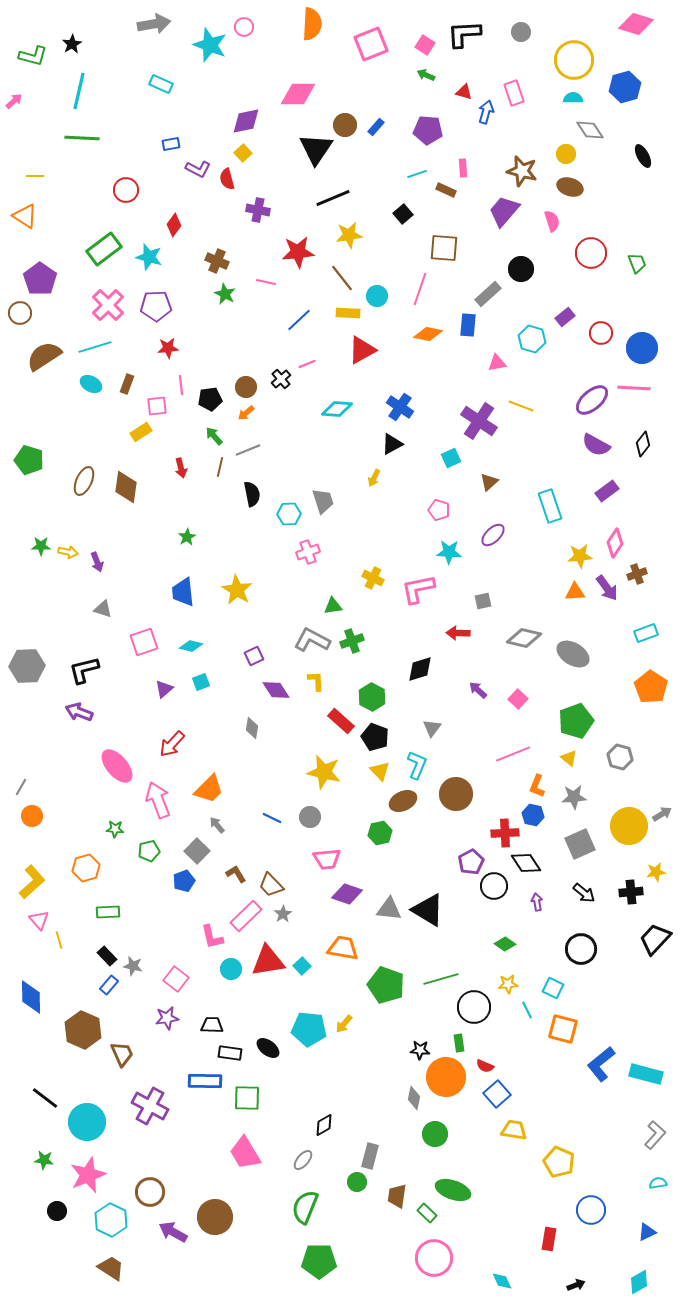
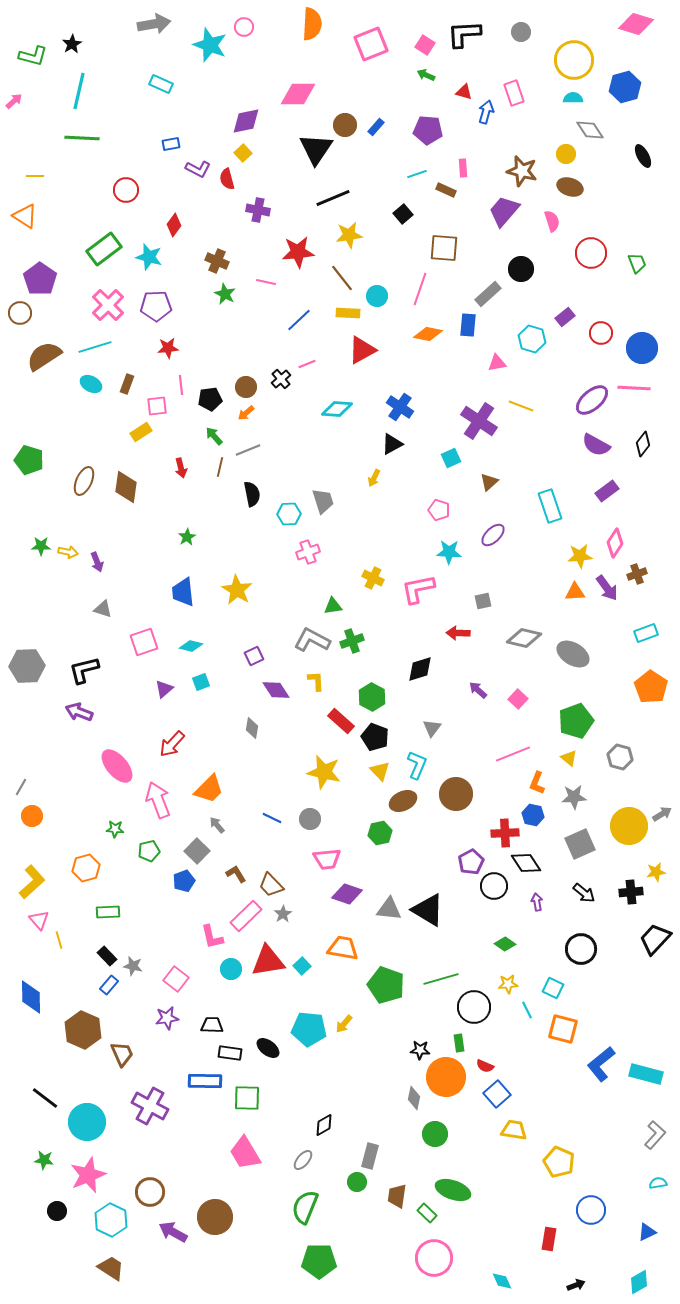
orange L-shape at (537, 786): moved 3 px up
gray circle at (310, 817): moved 2 px down
